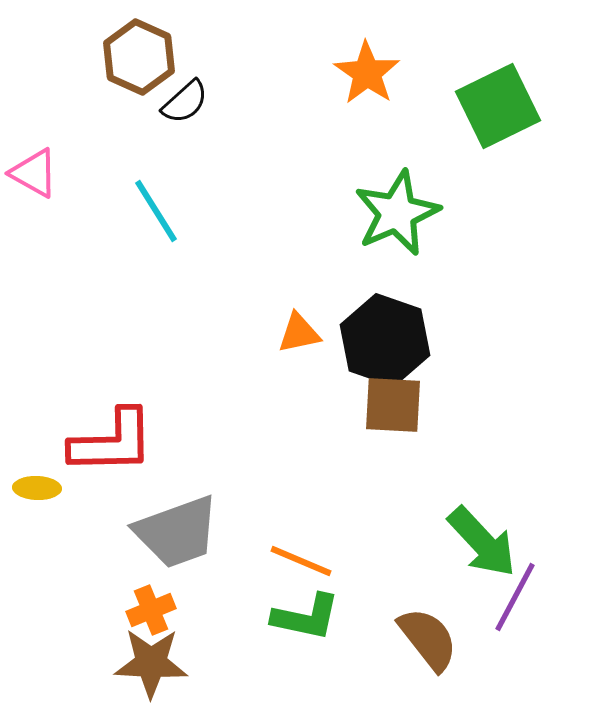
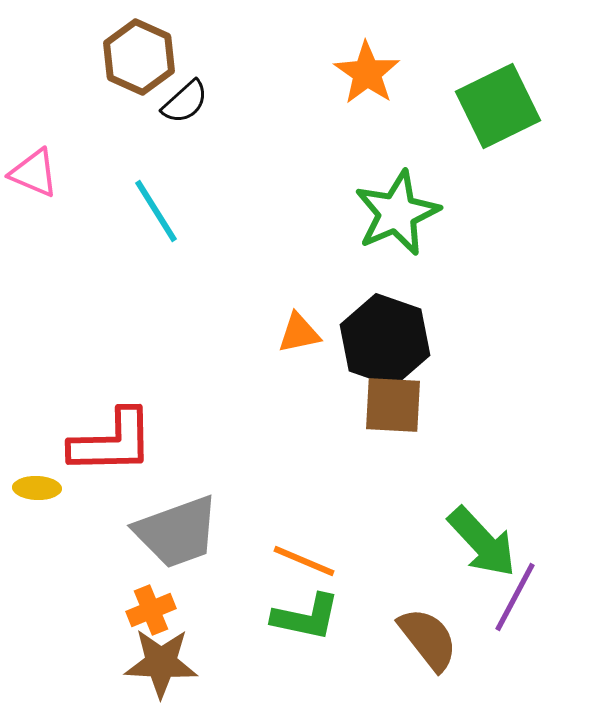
pink triangle: rotated 6 degrees counterclockwise
orange line: moved 3 px right
brown star: moved 10 px right
